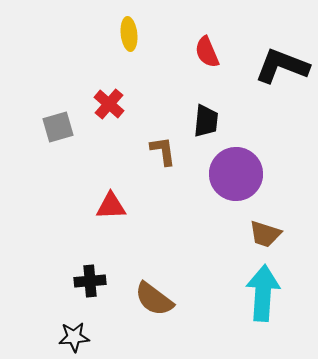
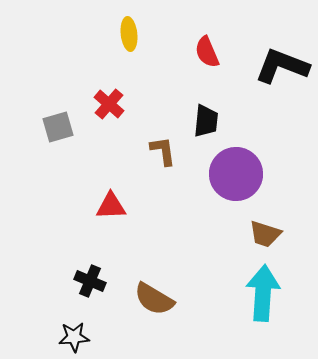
black cross: rotated 28 degrees clockwise
brown semicircle: rotated 6 degrees counterclockwise
